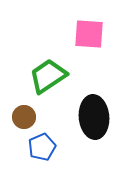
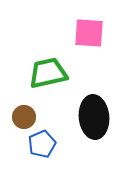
pink square: moved 1 px up
green trapezoid: moved 3 px up; rotated 21 degrees clockwise
blue pentagon: moved 3 px up
